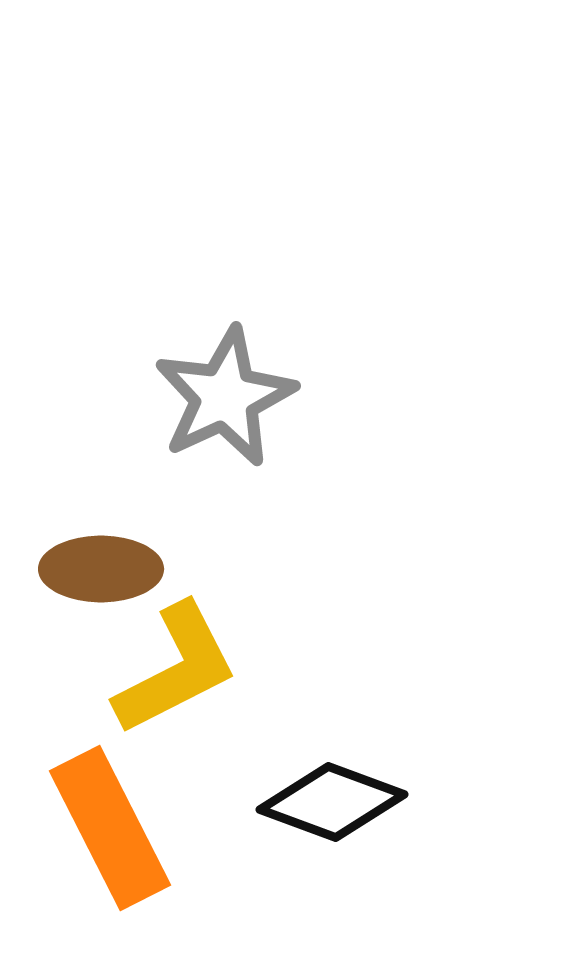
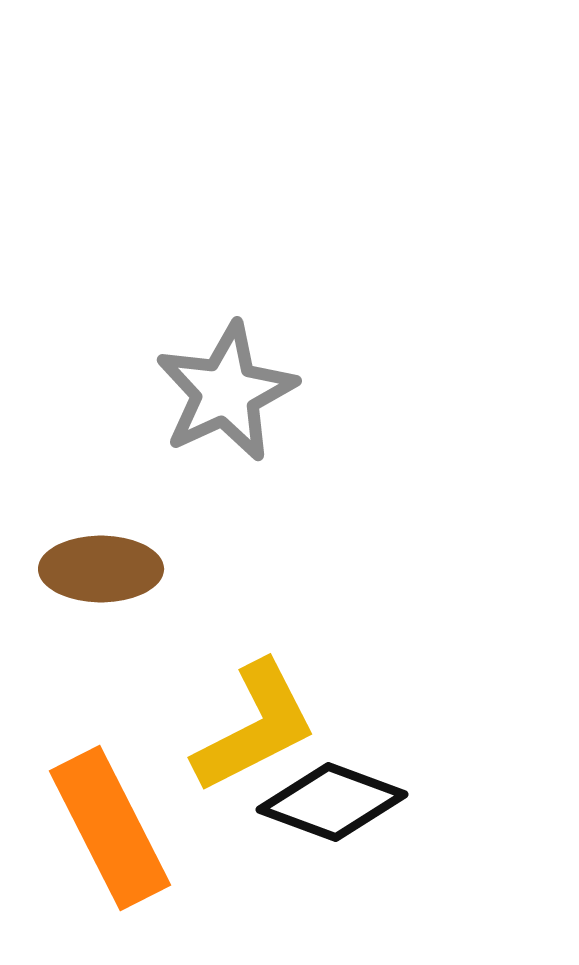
gray star: moved 1 px right, 5 px up
yellow L-shape: moved 79 px right, 58 px down
